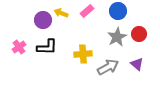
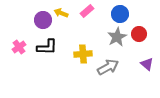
blue circle: moved 2 px right, 3 px down
purple triangle: moved 10 px right
